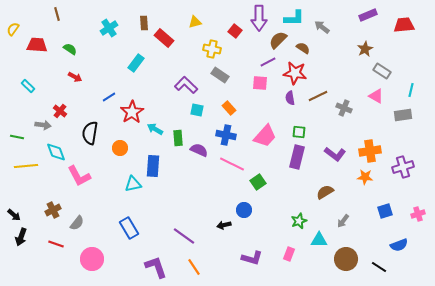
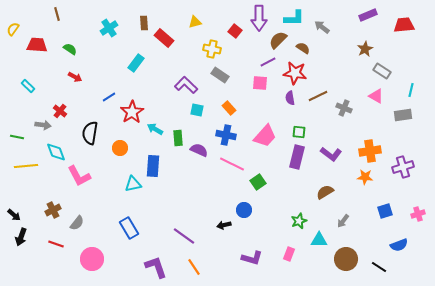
purple L-shape at (335, 154): moved 4 px left
